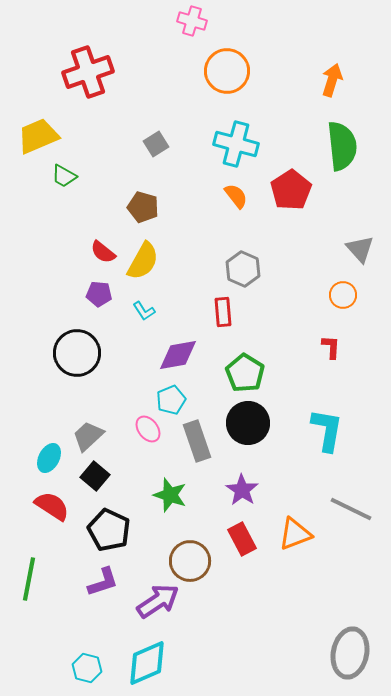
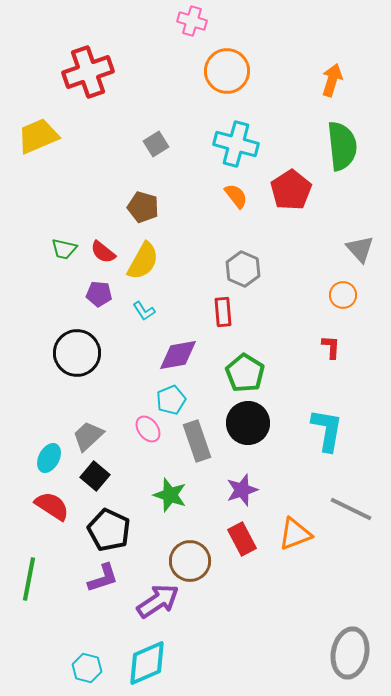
green trapezoid at (64, 176): moved 73 px down; rotated 16 degrees counterclockwise
purple star at (242, 490): rotated 20 degrees clockwise
purple L-shape at (103, 582): moved 4 px up
